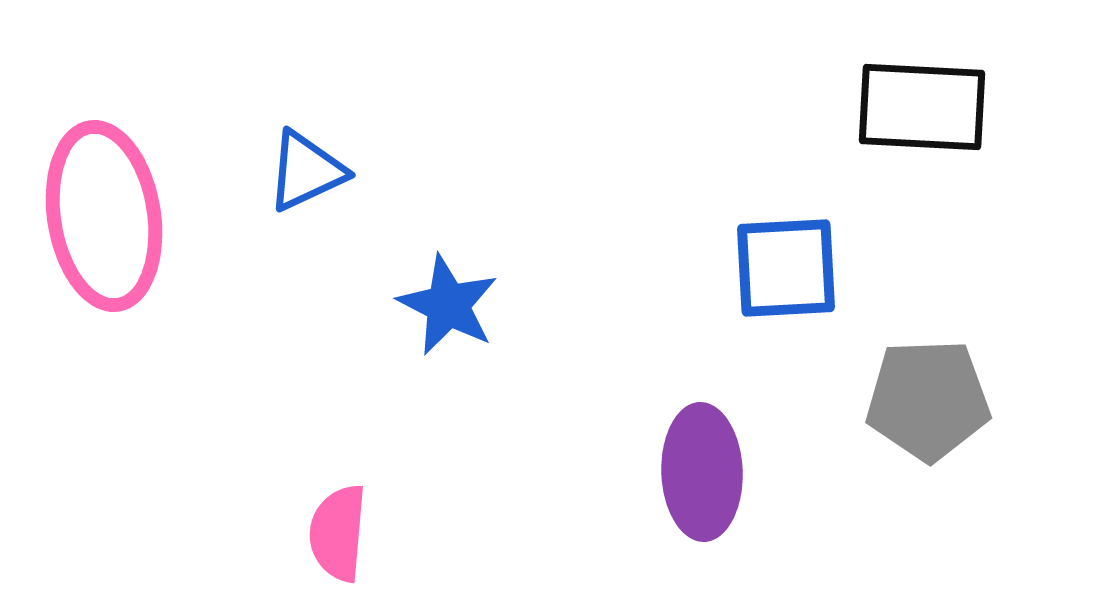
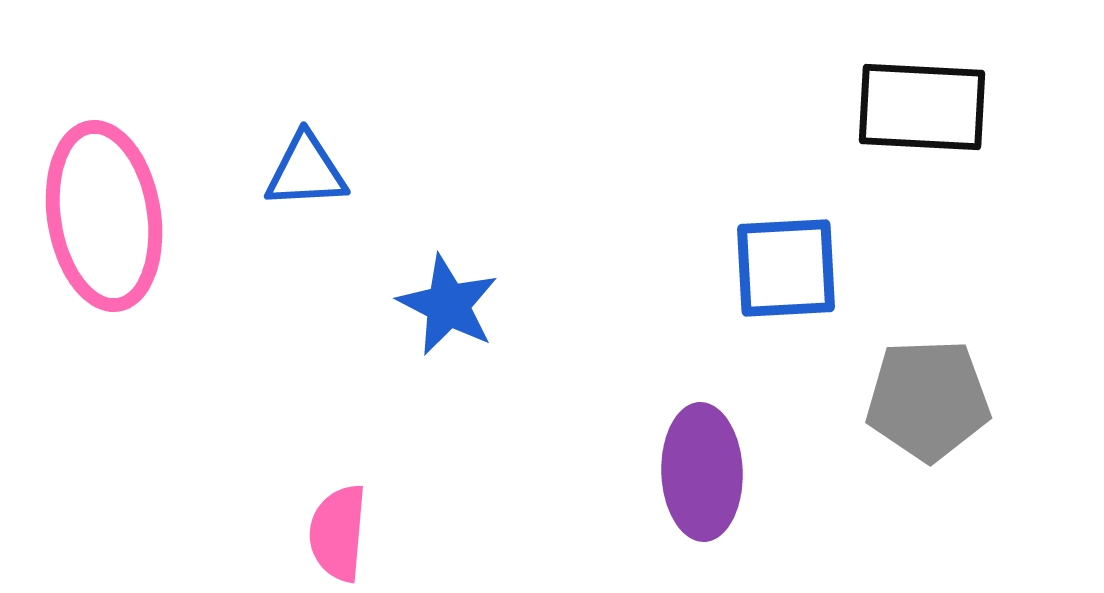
blue triangle: rotated 22 degrees clockwise
